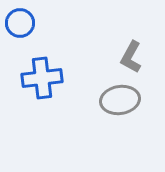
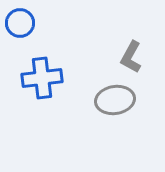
gray ellipse: moved 5 px left
